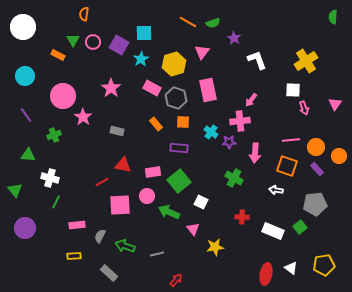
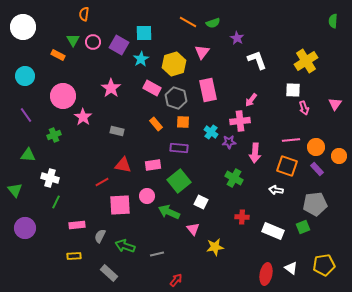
green semicircle at (333, 17): moved 4 px down
purple star at (234, 38): moved 3 px right
pink rectangle at (153, 172): moved 7 px up
green square at (300, 227): moved 3 px right; rotated 16 degrees clockwise
